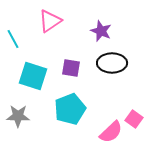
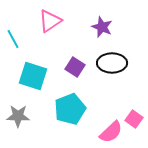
purple star: moved 1 px right, 4 px up
purple square: moved 4 px right, 1 px up; rotated 24 degrees clockwise
